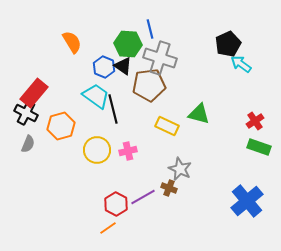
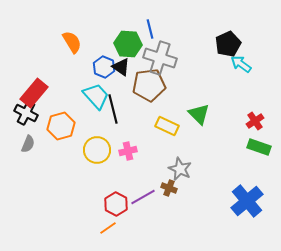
black triangle: moved 2 px left, 1 px down
cyan trapezoid: rotated 12 degrees clockwise
green triangle: rotated 30 degrees clockwise
